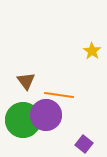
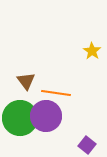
orange line: moved 3 px left, 2 px up
purple circle: moved 1 px down
green circle: moved 3 px left, 2 px up
purple square: moved 3 px right, 1 px down
